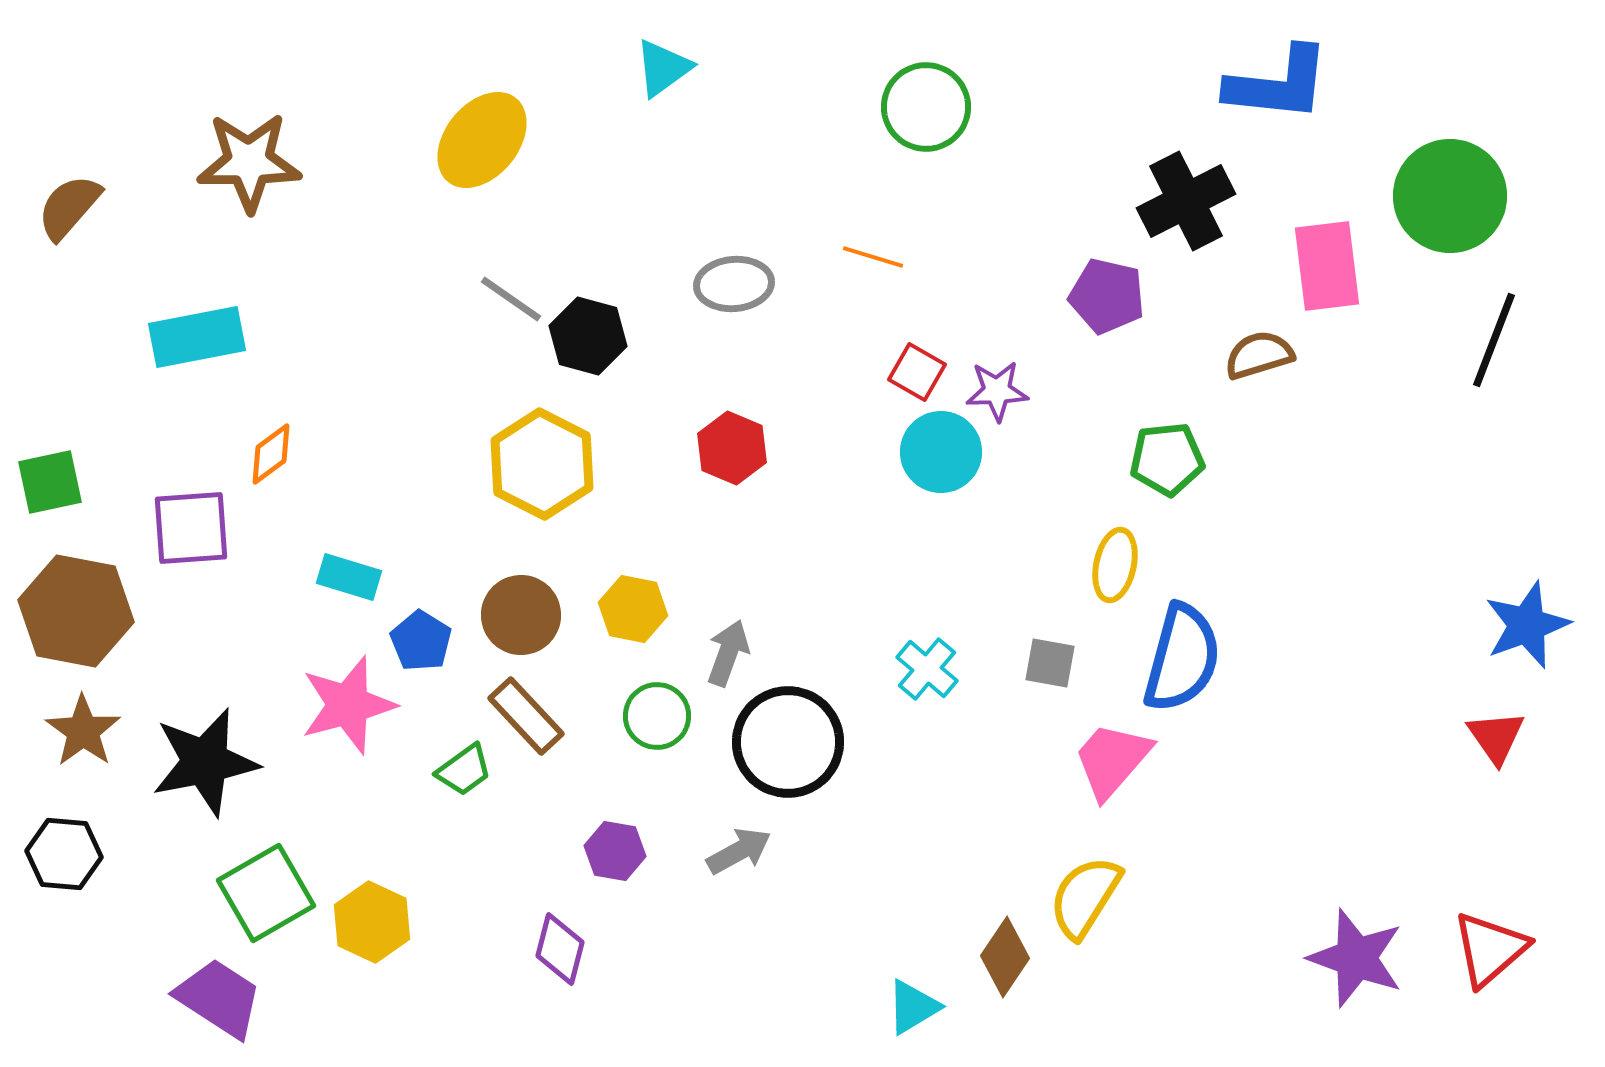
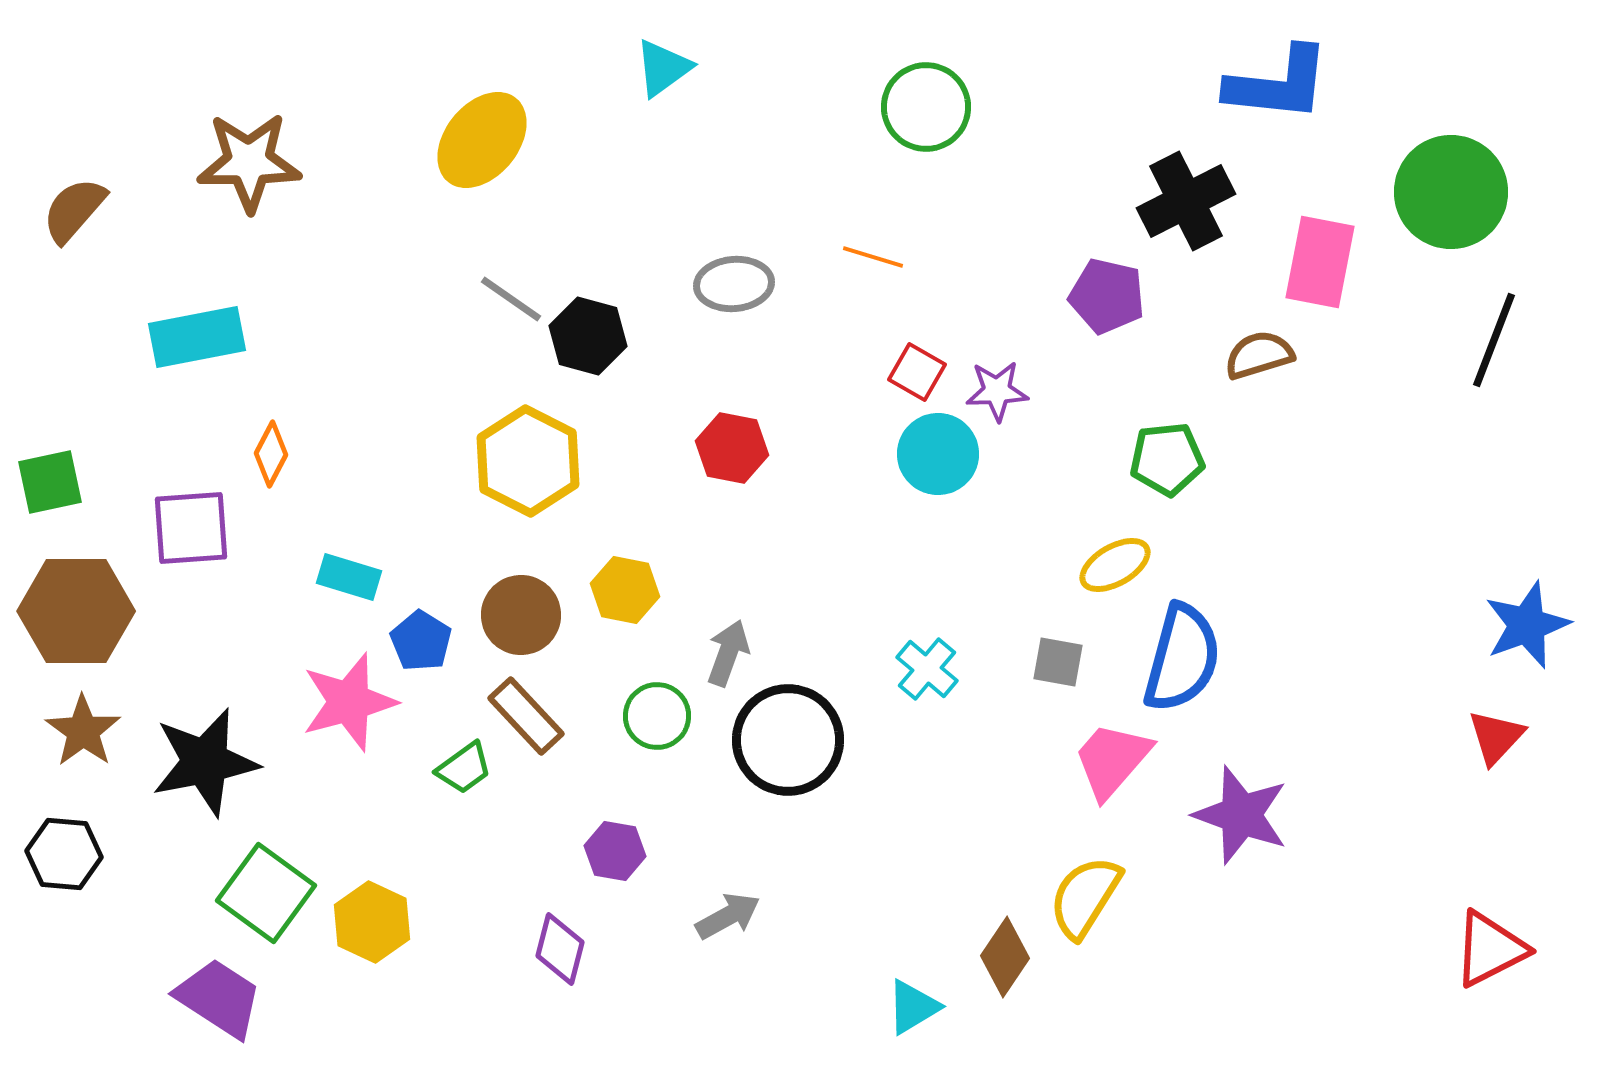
green circle at (1450, 196): moved 1 px right, 4 px up
brown semicircle at (69, 207): moved 5 px right, 3 px down
pink rectangle at (1327, 266): moved 7 px left, 4 px up; rotated 18 degrees clockwise
red hexagon at (732, 448): rotated 12 degrees counterclockwise
cyan circle at (941, 452): moved 3 px left, 2 px down
orange diamond at (271, 454): rotated 26 degrees counterclockwise
yellow hexagon at (542, 464): moved 14 px left, 3 px up
yellow ellipse at (1115, 565): rotated 48 degrees clockwise
yellow hexagon at (633, 609): moved 8 px left, 19 px up
brown hexagon at (76, 611): rotated 11 degrees counterclockwise
gray square at (1050, 663): moved 8 px right, 1 px up
pink star at (348, 705): moved 1 px right, 3 px up
red triangle at (1496, 737): rotated 18 degrees clockwise
black circle at (788, 742): moved 2 px up
green trapezoid at (464, 770): moved 2 px up
gray arrow at (739, 851): moved 11 px left, 65 px down
green square at (266, 893): rotated 24 degrees counterclockwise
red triangle at (1490, 949): rotated 14 degrees clockwise
purple star at (1356, 958): moved 115 px left, 143 px up
